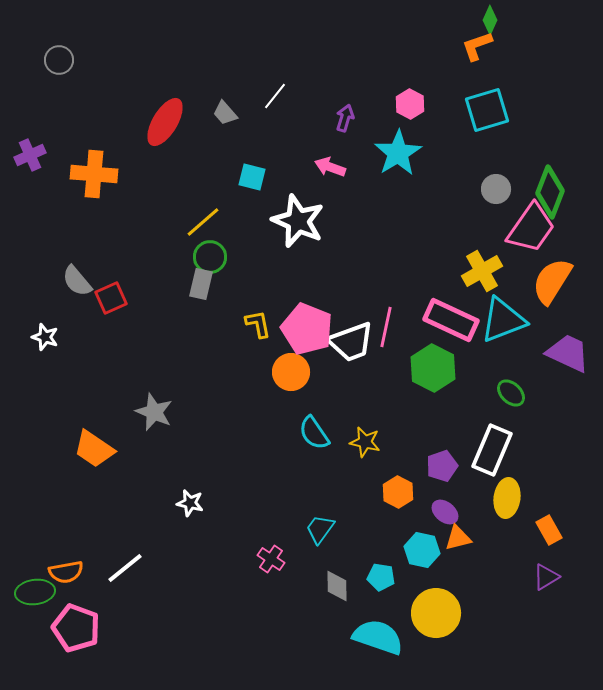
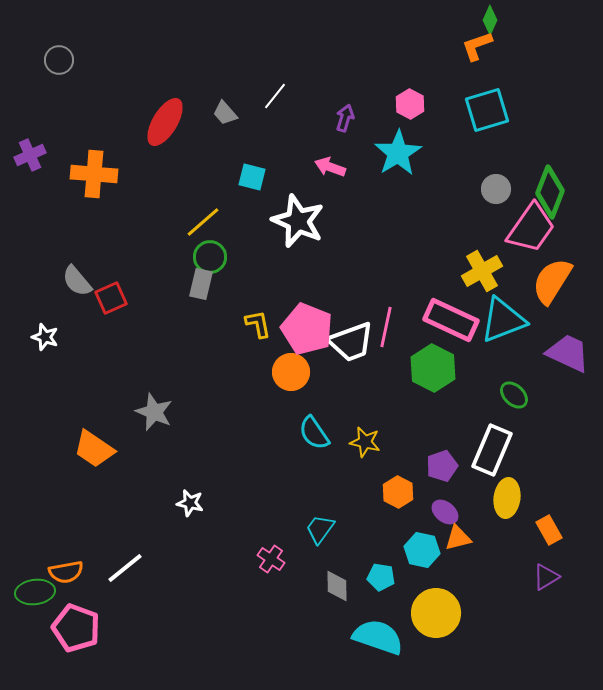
green ellipse at (511, 393): moved 3 px right, 2 px down
